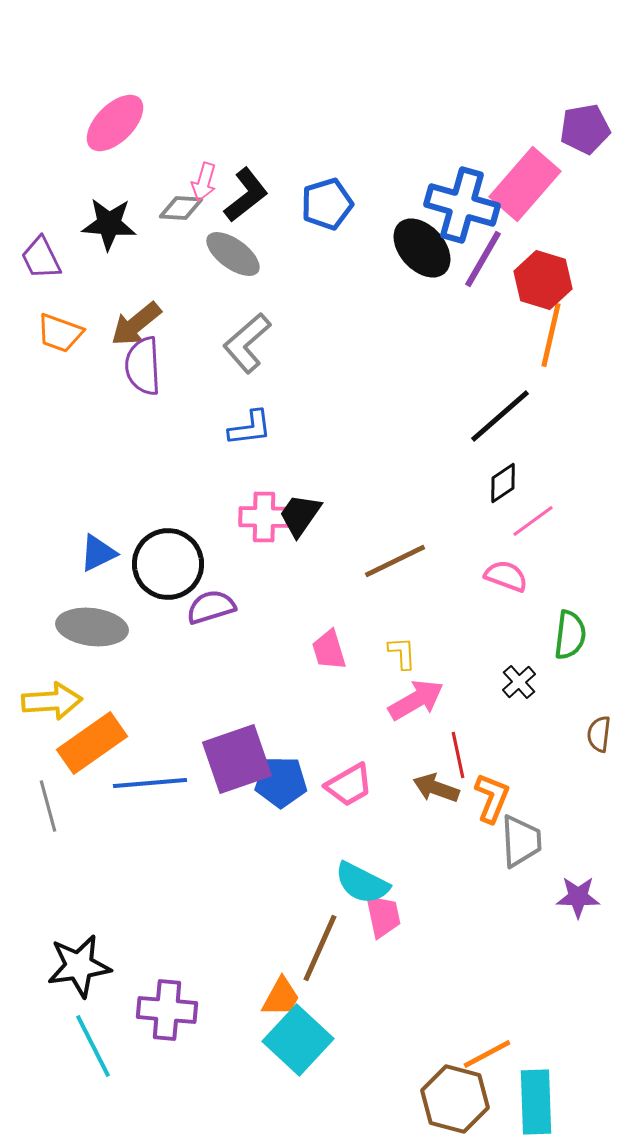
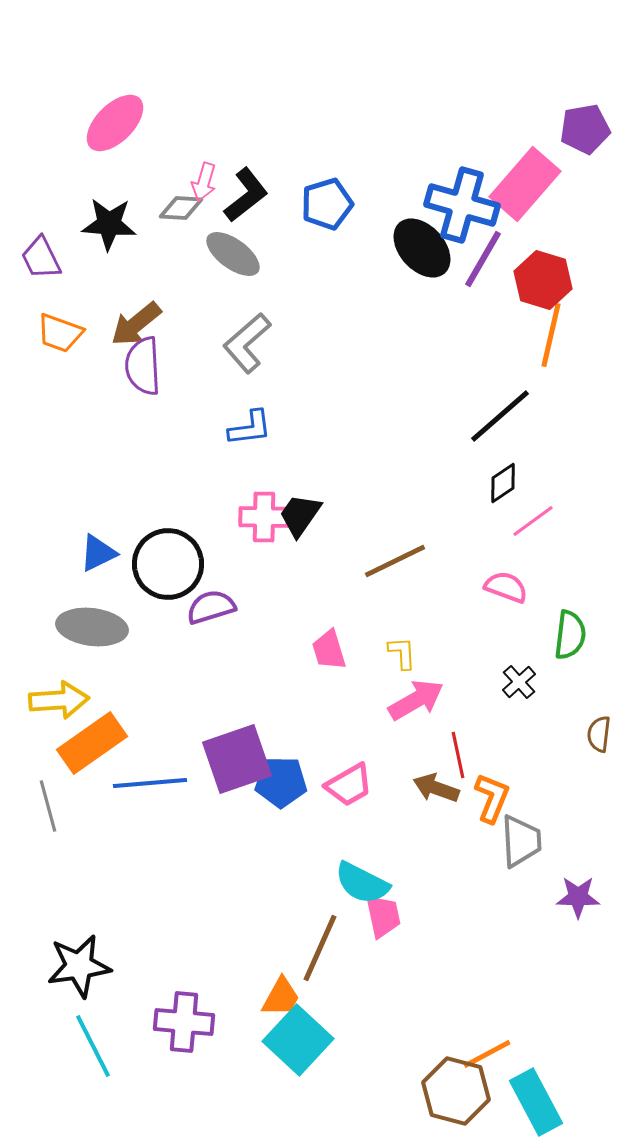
pink semicircle at (506, 576): moved 11 px down
yellow arrow at (52, 701): moved 7 px right, 1 px up
purple cross at (167, 1010): moved 17 px right, 12 px down
brown hexagon at (455, 1099): moved 1 px right, 8 px up
cyan rectangle at (536, 1102): rotated 26 degrees counterclockwise
